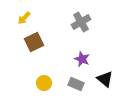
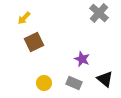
gray cross: moved 18 px right, 9 px up; rotated 18 degrees counterclockwise
gray rectangle: moved 2 px left, 1 px up
